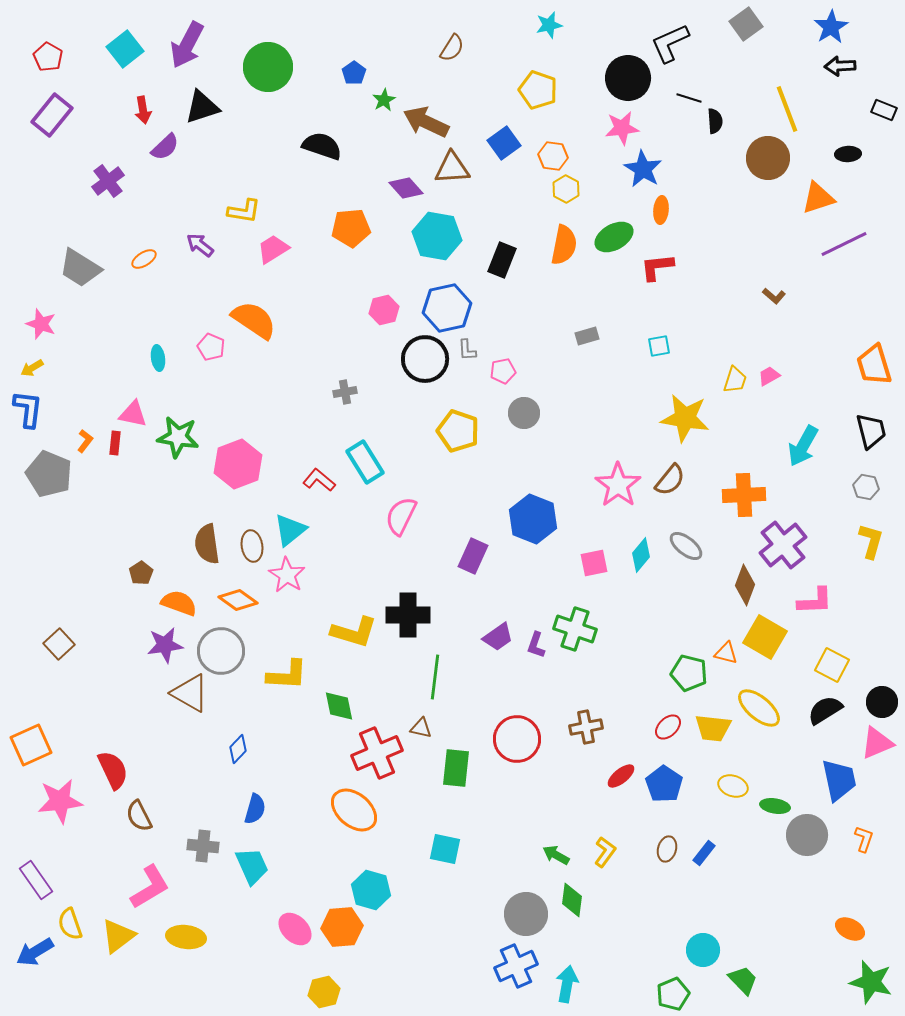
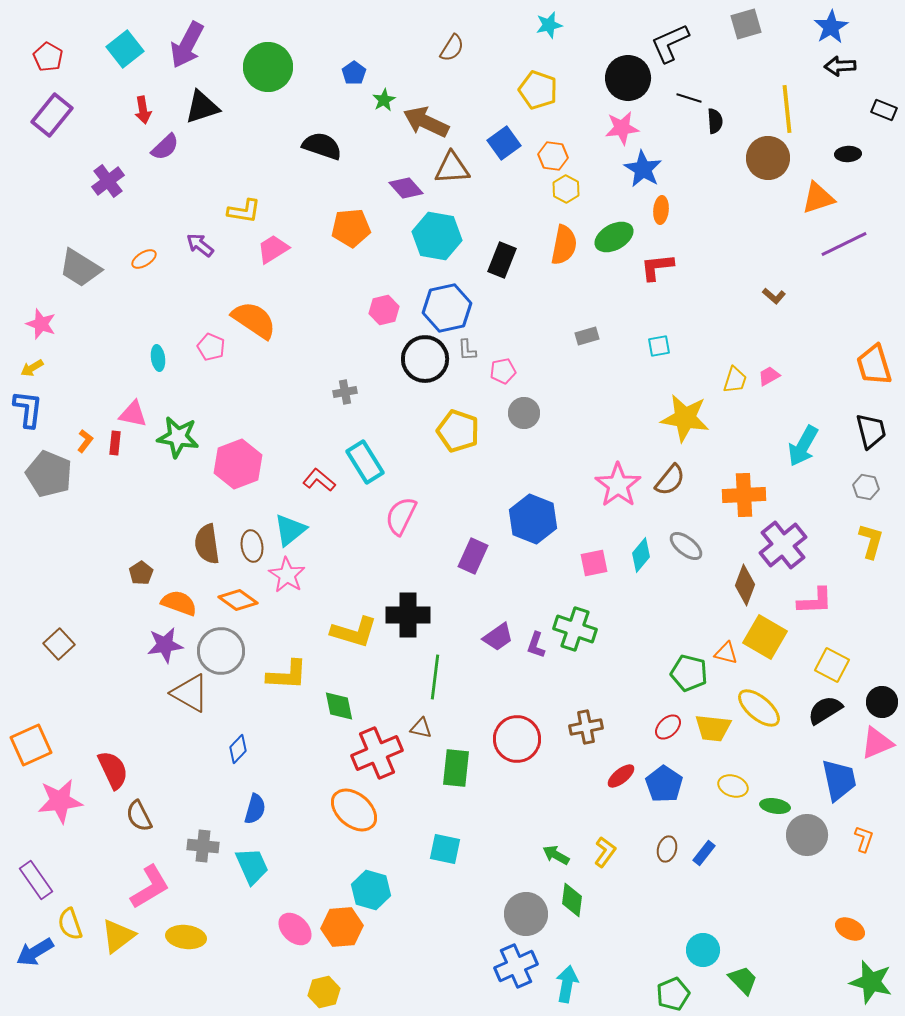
gray square at (746, 24): rotated 20 degrees clockwise
yellow line at (787, 109): rotated 15 degrees clockwise
